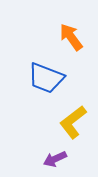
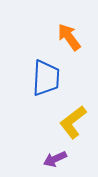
orange arrow: moved 2 px left
blue trapezoid: rotated 108 degrees counterclockwise
